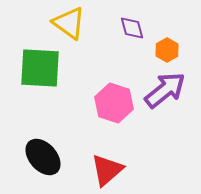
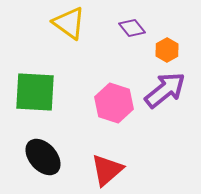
purple diamond: rotated 24 degrees counterclockwise
green square: moved 5 px left, 24 px down
